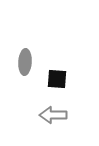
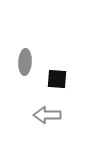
gray arrow: moved 6 px left
